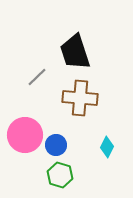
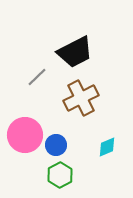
black trapezoid: rotated 99 degrees counterclockwise
brown cross: moved 1 px right; rotated 32 degrees counterclockwise
cyan diamond: rotated 40 degrees clockwise
green hexagon: rotated 15 degrees clockwise
